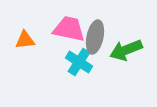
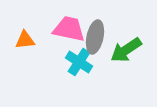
green arrow: rotated 12 degrees counterclockwise
